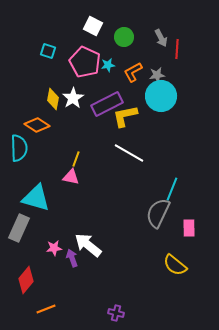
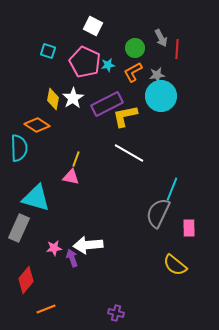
green circle: moved 11 px right, 11 px down
white arrow: rotated 44 degrees counterclockwise
